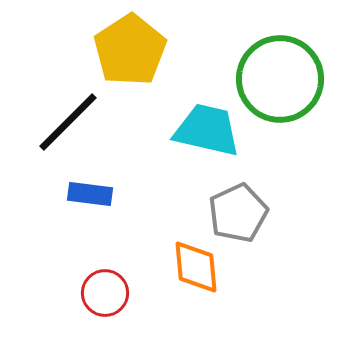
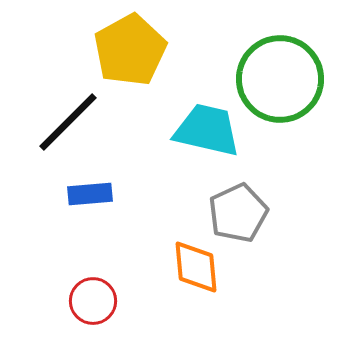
yellow pentagon: rotated 4 degrees clockwise
blue rectangle: rotated 12 degrees counterclockwise
red circle: moved 12 px left, 8 px down
